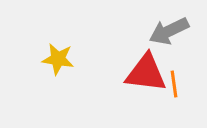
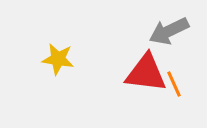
orange line: rotated 16 degrees counterclockwise
